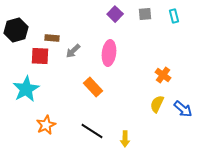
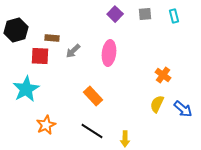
orange rectangle: moved 9 px down
